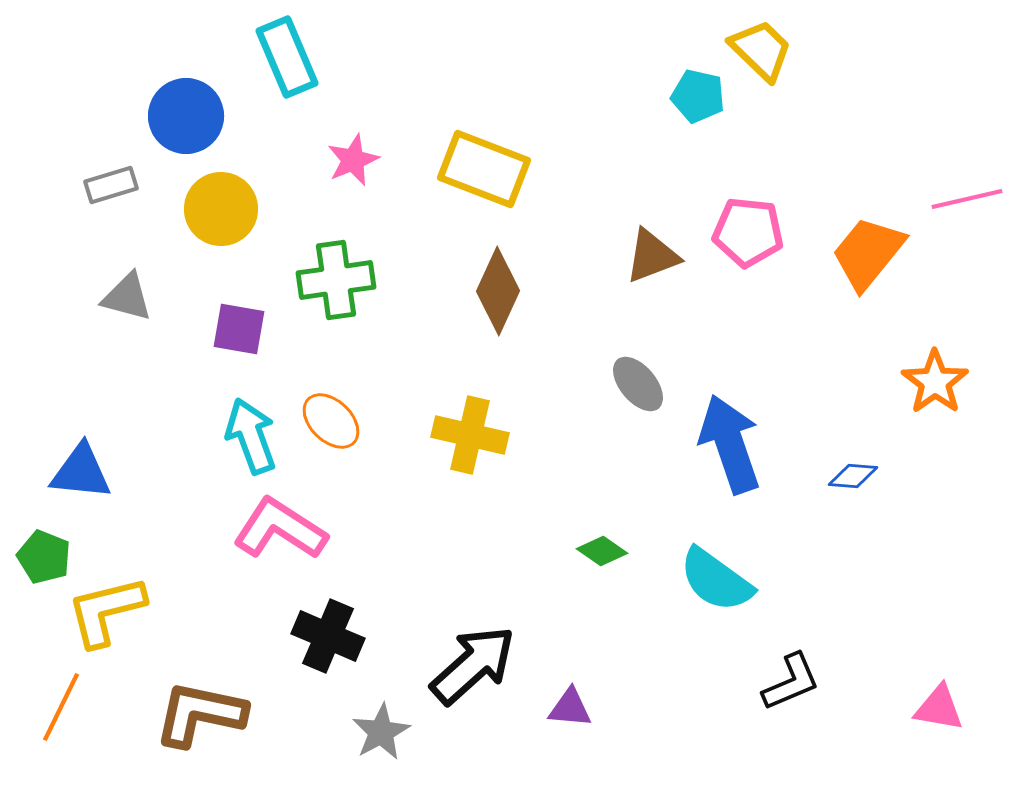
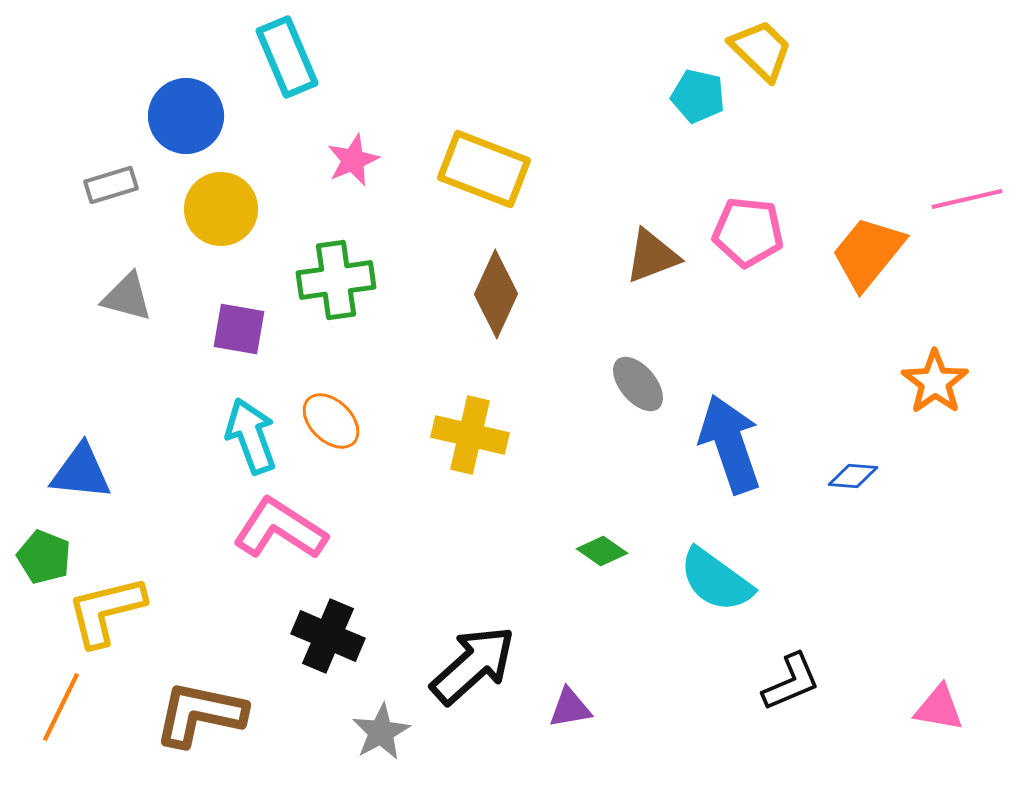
brown diamond: moved 2 px left, 3 px down
purple triangle: rotated 15 degrees counterclockwise
